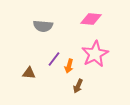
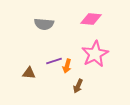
gray semicircle: moved 1 px right, 2 px up
purple line: moved 2 px down; rotated 35 degrees clockwise
orange arrow: moved 2 px left
